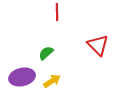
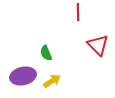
red line: moved 21 px right
green semicircle: rotated 70 degrees counterclockwise
purple ellipse: moved 1 px right, 1 px up
